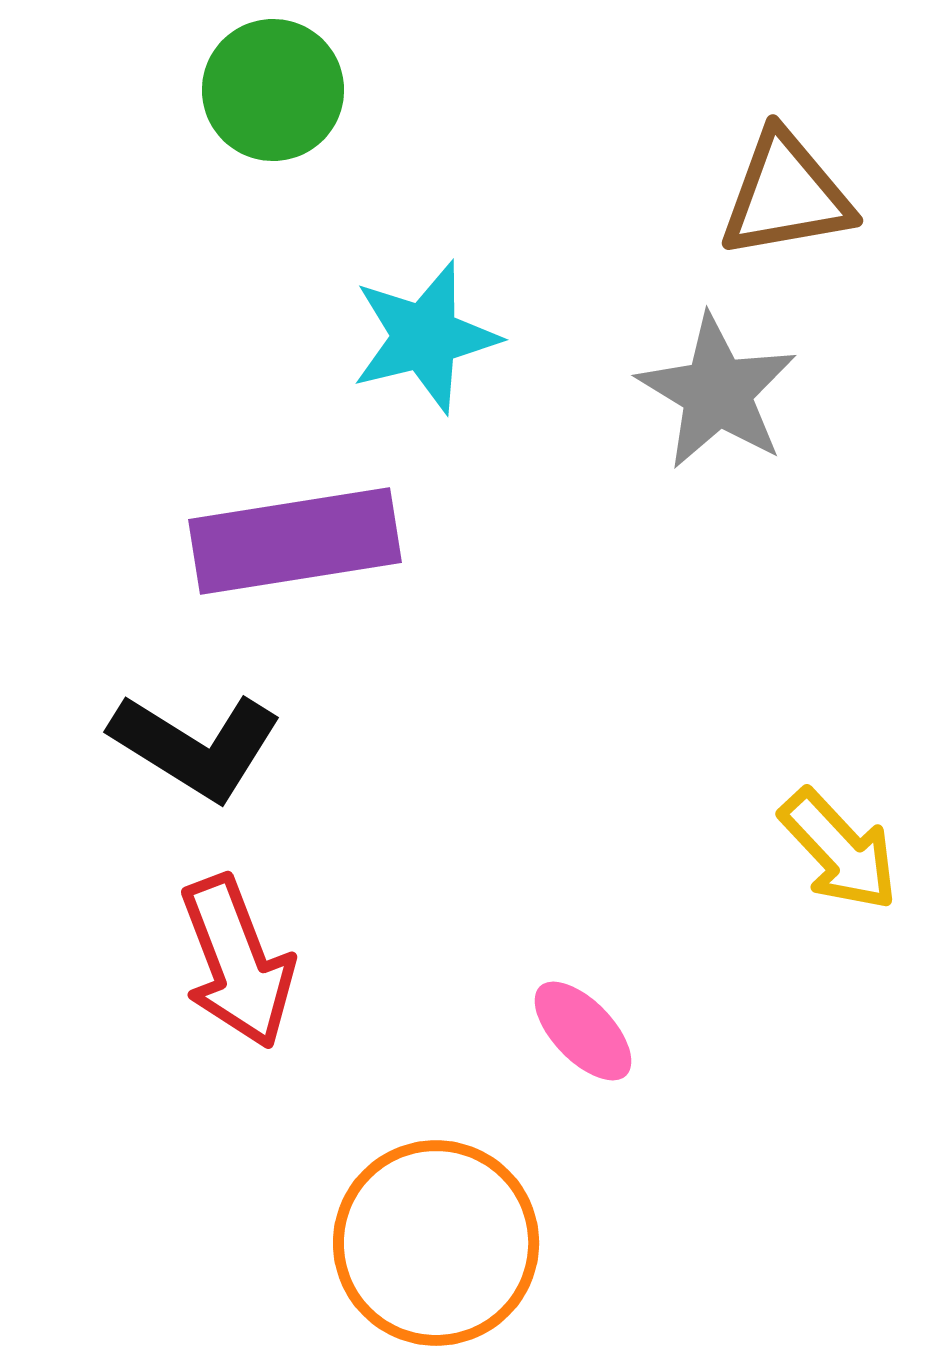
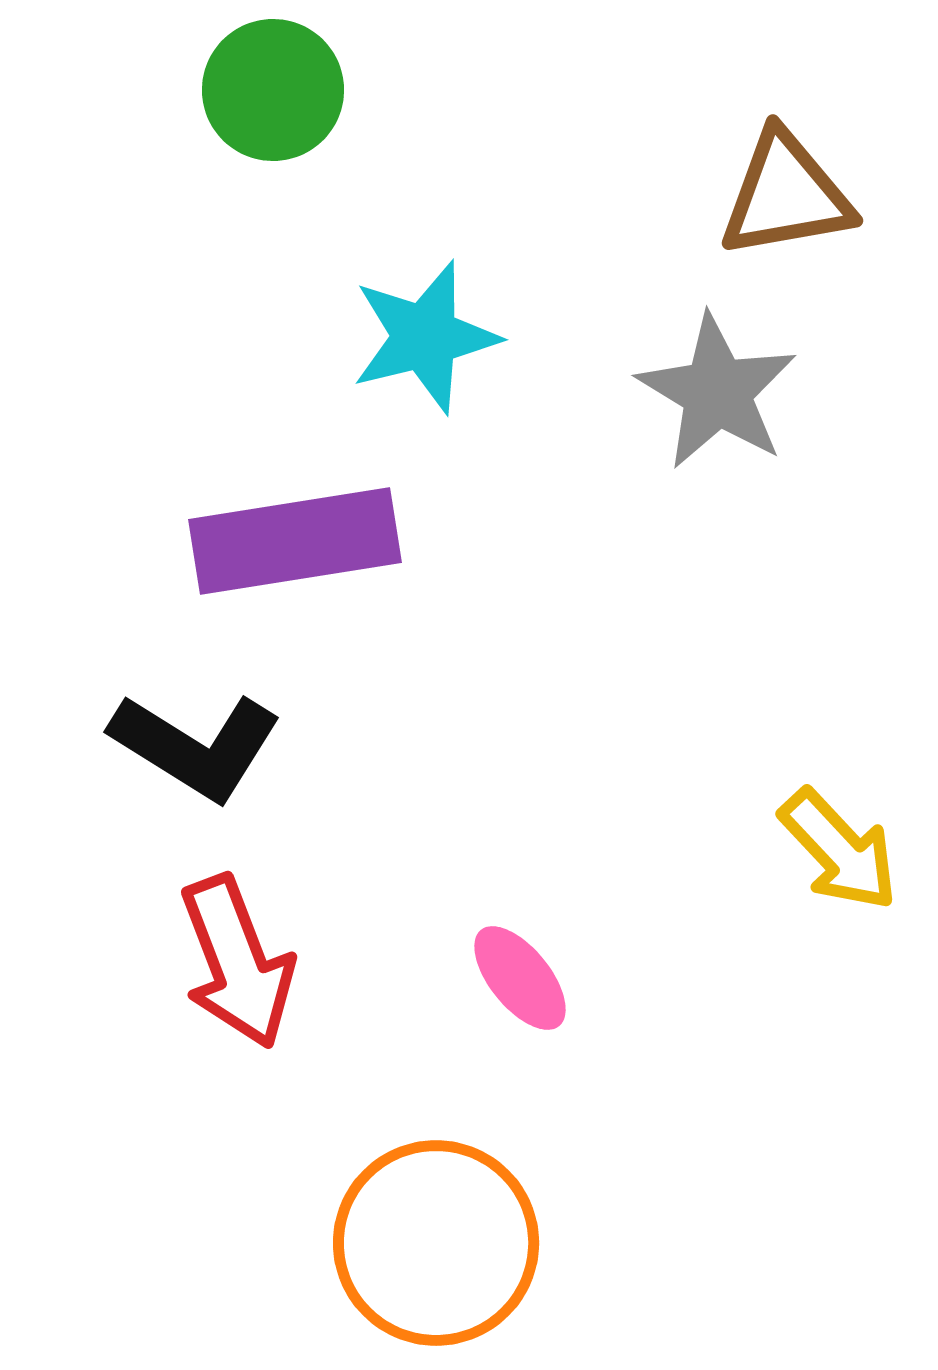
pink ellipse: moved 63 px left, 53 px up; rotated 5 degrees clockwise
